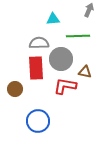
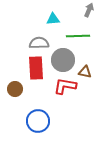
gray circle: moved 2 px right, 1 px down
